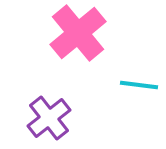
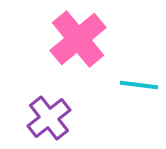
pink cross: moved 6 px down
